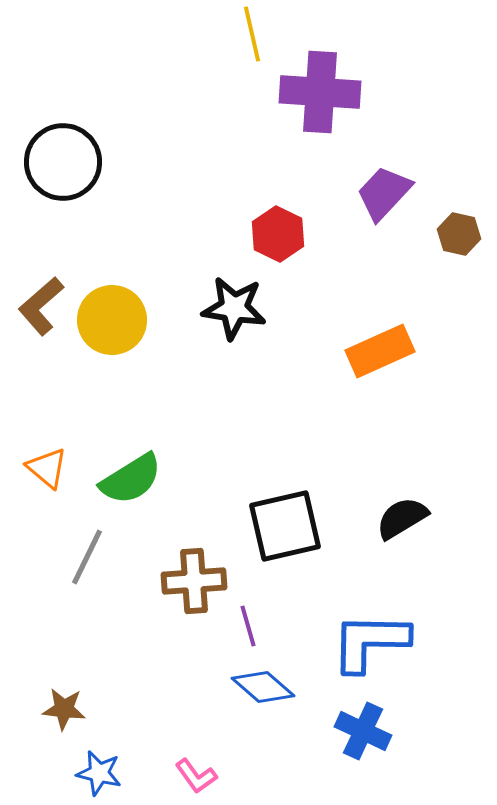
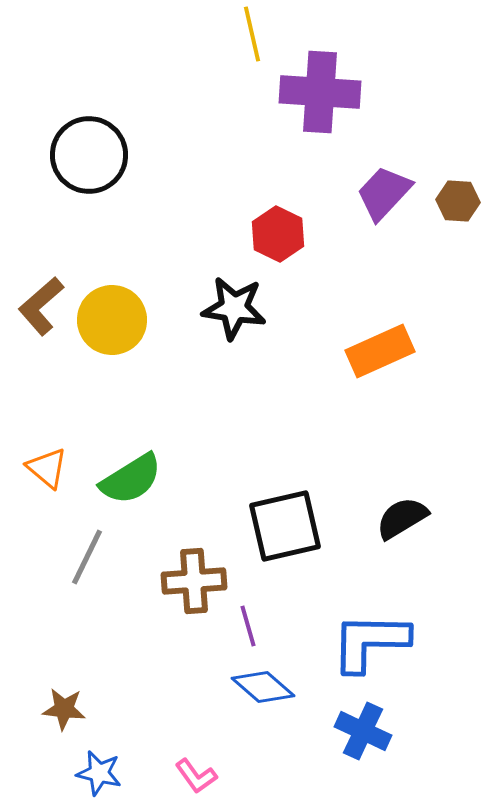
black circle: moved 26 px right, 7 px up
brown hexagon: moved 1 px left, 33 px up; rotated 9 degrees counterclockwise
